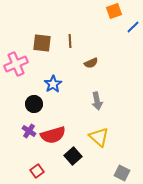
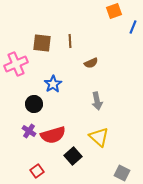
blue line: rotated 24 degrees counterclockwise
